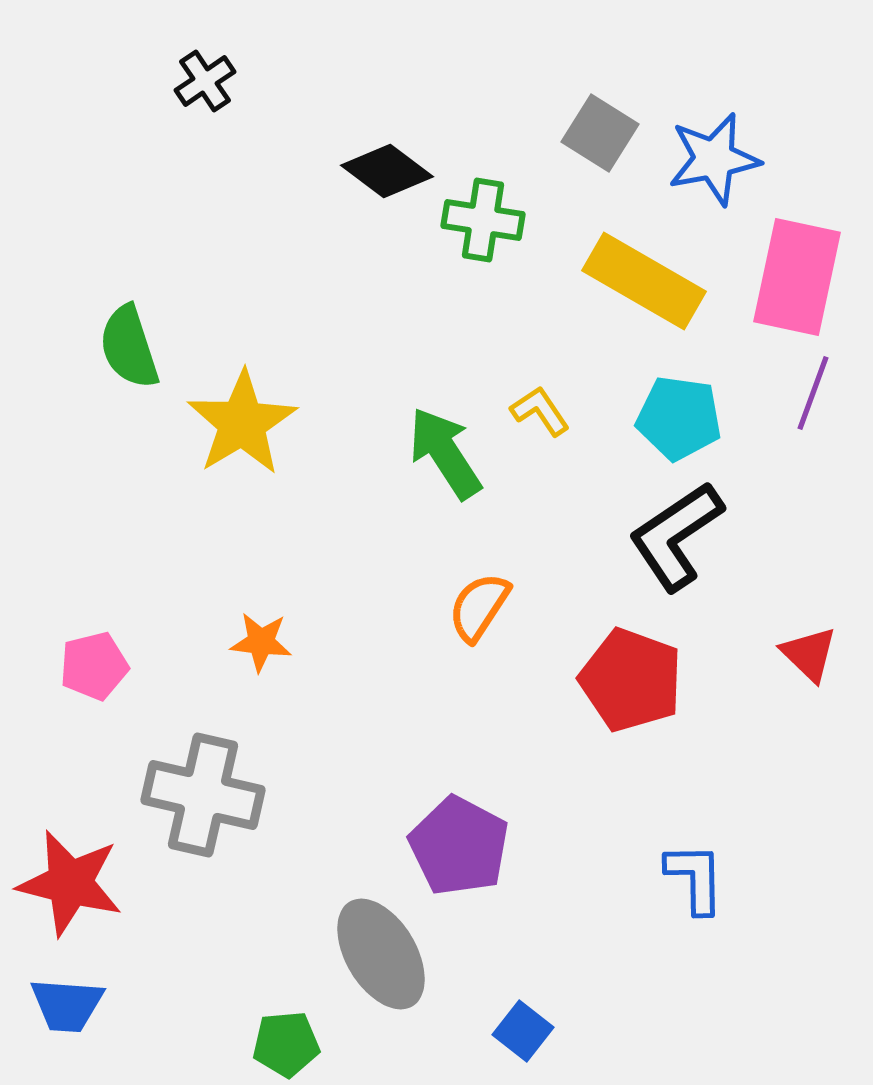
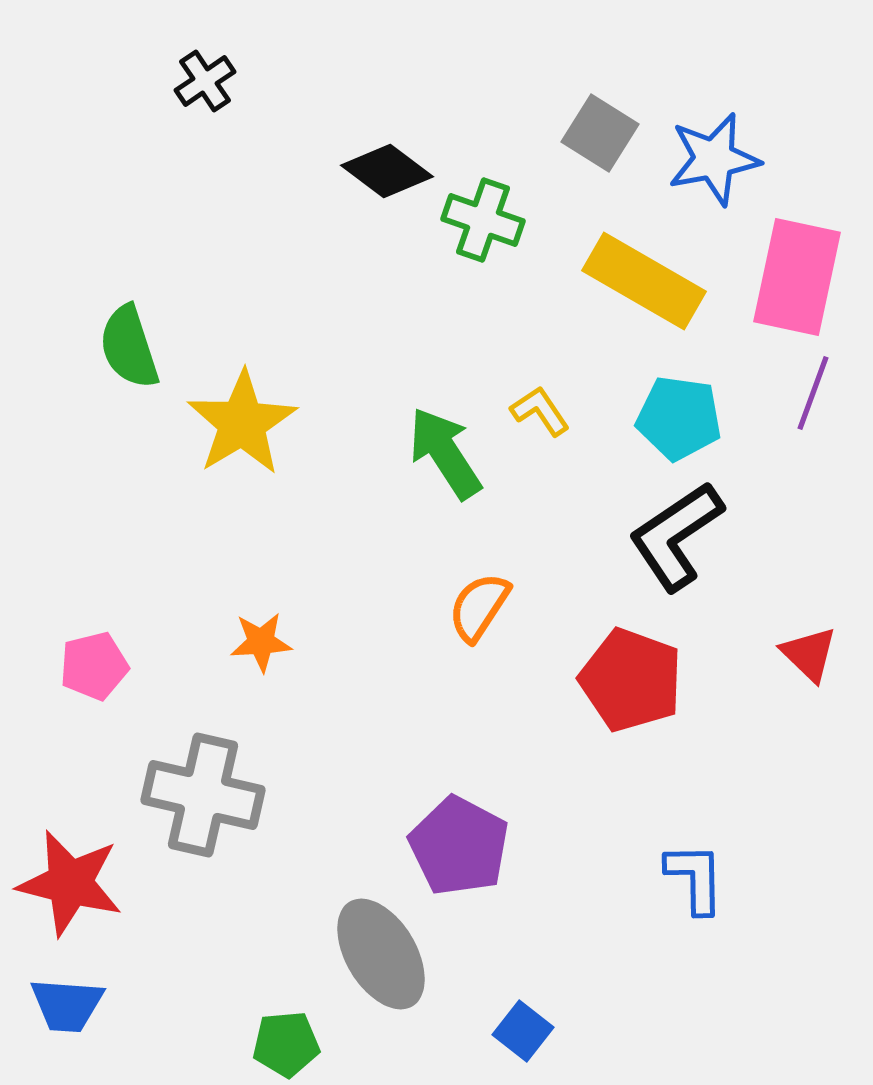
green cross: rotated 10 degrees clockwise
orange star: rotated 10 degrees counterclockwise
